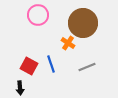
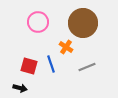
pink circle: moved 7 px down
orange cross: moved 2 px left, 4 px down
red square: rotated 12 degrees counterclockwise
black arrow: rotated 72 degrees counterclockwise
